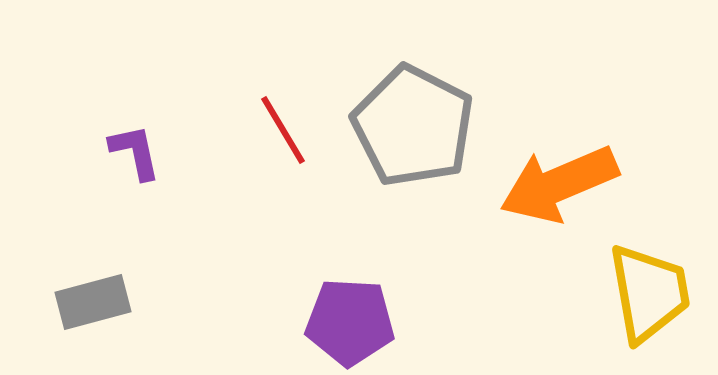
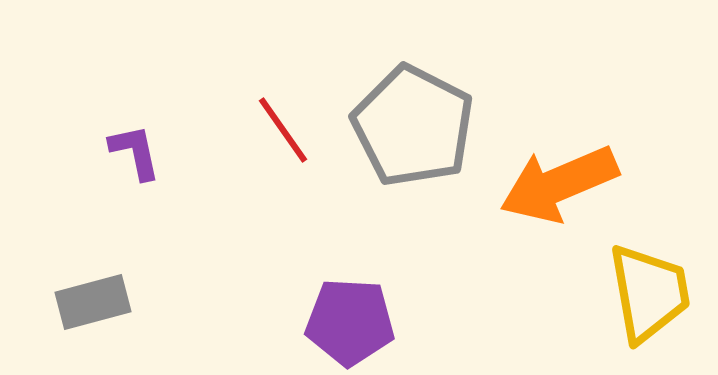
red line: rotated 4 degrees counterclockwise
